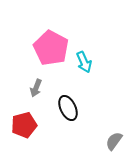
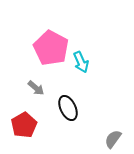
cyan arrow: moved 3 px left
gray arrow: rotated 72 degrees counterclockwise
red pentagon: rotated 15 degrees counterclockwise
gray semicircle: moved 1 px left, 2 px up
